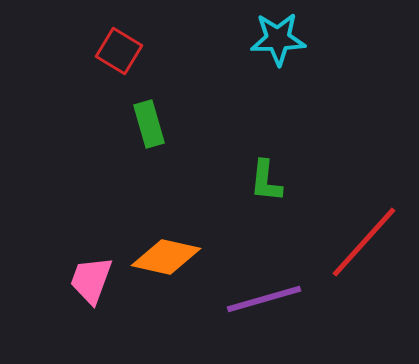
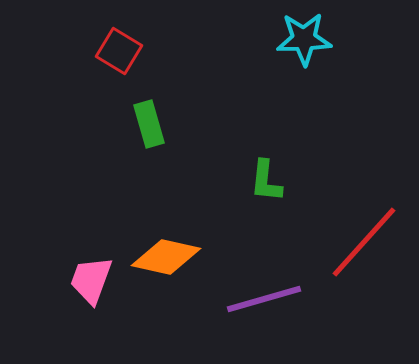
cyan star: moved 26 px right
